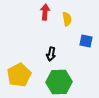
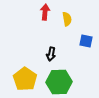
yellow pentagon: moved 6 px right, 4 px down; rotated 10 degrees counterclockwise
